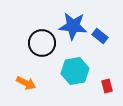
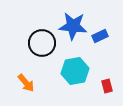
blue rectangle: rotated 63 degrees counterclockwise
orange arrow: rotated 24 degrees clockwise
